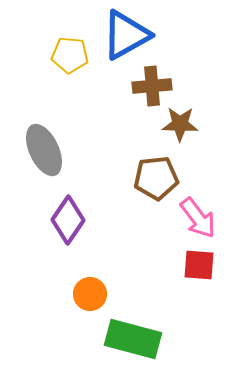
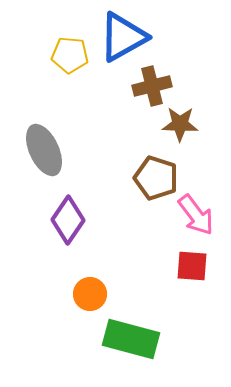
blue triangle: moved 3 px left, 2 px down
brown cross: rotated 9 degrees counterclockwise
brown pentagon: rotated 24 degrees clockwise
pink arrow: moved 2 px left, 3 px up
red square: moved 7 px left, 1 px down
green rectangle: moved 2 px left
